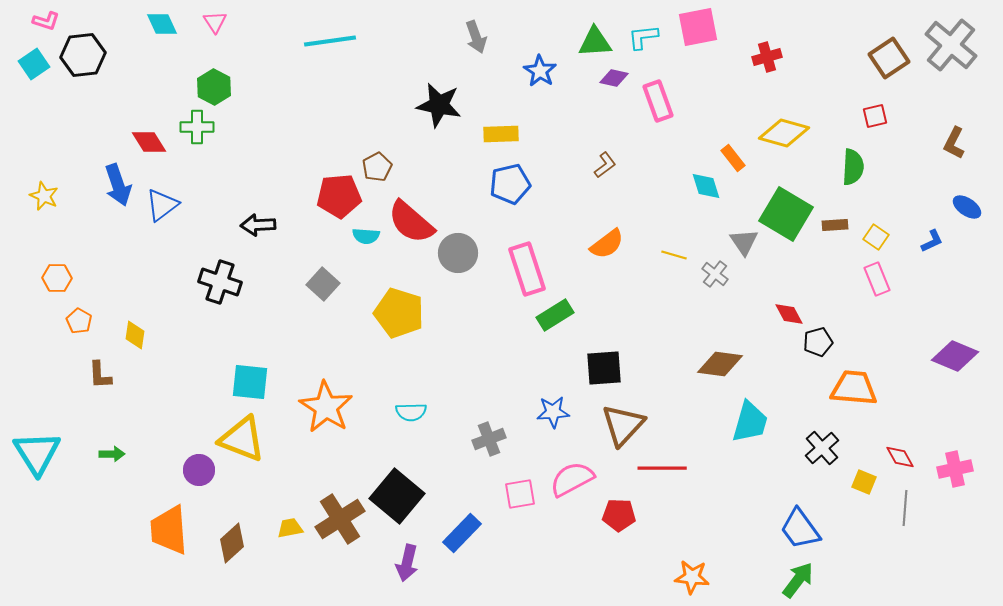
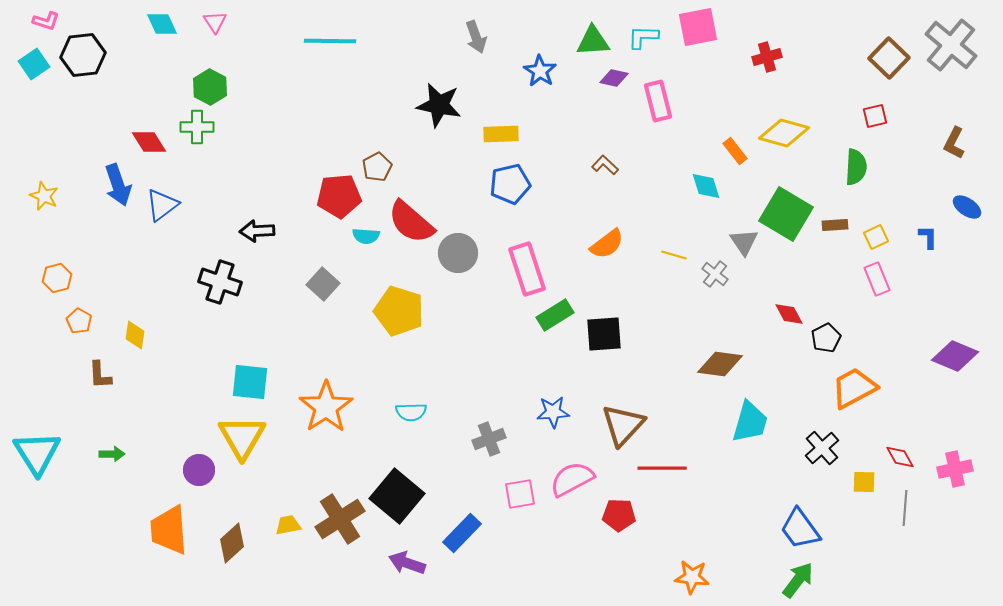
cyan L-shape at (643, 37): rotated 8 degrees clockwise
cyan line at (330, 41): rotated 9 degrees clockwise
green triangle at (595, 42): moved 2 px left, 1 px up
brown square at (889, 58): rotated 12 degrees counterclockwise
green hexagon at (214, 87): moved 4 px left
pink rectangle at (658, 101): rotated 6 degrees clockwise
orange rectangle at (733, 158): moved 2 px right, 7 px up
brown L-shape at (605, 165): rotated 100 degrees counterclockwise
green semicircle at (853, 167): moved 3 px right
black arrow at (258, 225): moved 1 px left, 6 px down
yellow square at (876, 237): rotated 30 degrees clockwise
blue L-shape at (932, 241): moved 4 px left, 4 px up; rotated 65 degrees counterclockwise
orange hexagon at (57, 278): rotated 16 degrees counterclockwise
yellow pentagon at (399, 313): moved 2 px up
black pentagon at (818, 342): moved 8 px right, 4 px up; rotated 12 degrees counterclockwise
black square at (604, 368): moved 34 px up
orange trapezoid at (854, 388): rotated 33 degrees counterclockwise
orange star at (326, 407): rotated 6 degrees clockwise
yellow triangle at (242, 439): moved 2 px up; rotated 39 degrees clockwise
yellow square at (864, 482): rotated 20 degrees counterclockwise
yellow trapezoid at (290, 528): moved 2 px left, 3 px up
purple arrow at (407, 563): rotated 96 degrees clockwise
